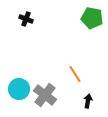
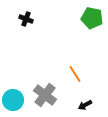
cyan circle: moved 6 px left, 11 px down
black arrow: moved 3 px left, 4 px down; rotated 128 degrees counterclockwise
